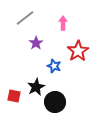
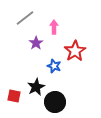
pink arrow: moved 9 px left, 4 px down
red star: moved 3 px left
